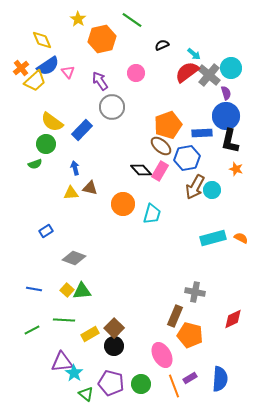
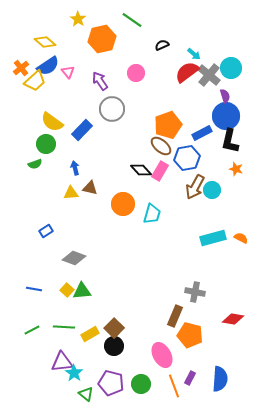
yellow diamond at (42, 40): moved 3 px right, 2 px down; rotated 25 degrees counterclockwise
purple semicircle at (226, 93): moved 1 px left, 3 px down
gray circle at (112, 107): moved 2 px down
blue rectangle at (202, 133): rotated 24 degrees counterclockwise
red diamond at (233, 319): rotated 35 degrees clockwise
green line at (64, 320): moved 7 px down
purple rectangle at (190, 378): rotated 32 degrees counterclockwise
